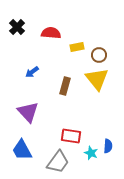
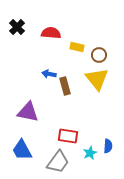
yellow rectangle: rotated 24 degrees clockwise
blue arrow: moved 17 px right, 2 px down; rotated 48 degrees clockwise
brown rectangle: rotated 30 degrees counterclockwise
purple triangle: rotated 35 degrees counterclockwise
red rectangle: moved 3 px left
cyan star: moved 1 px left; rotated 24 degrees clockwise
